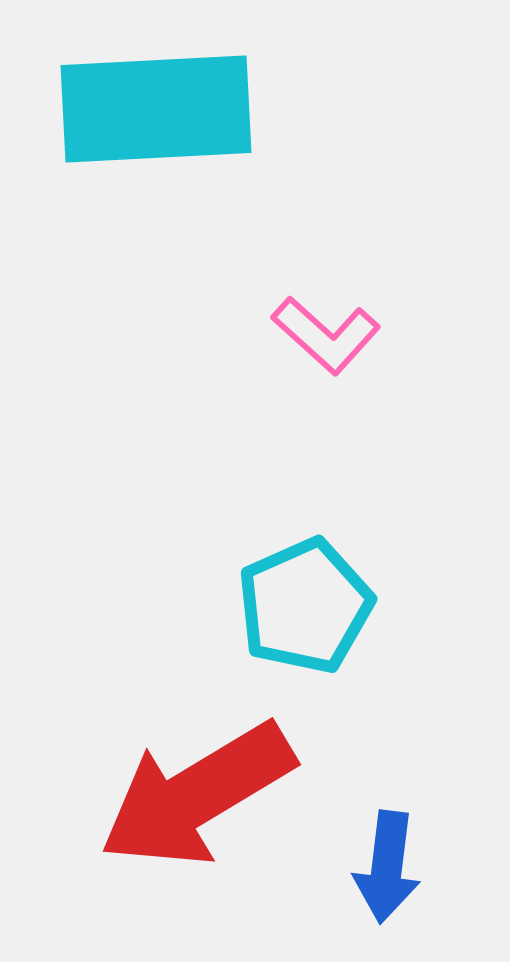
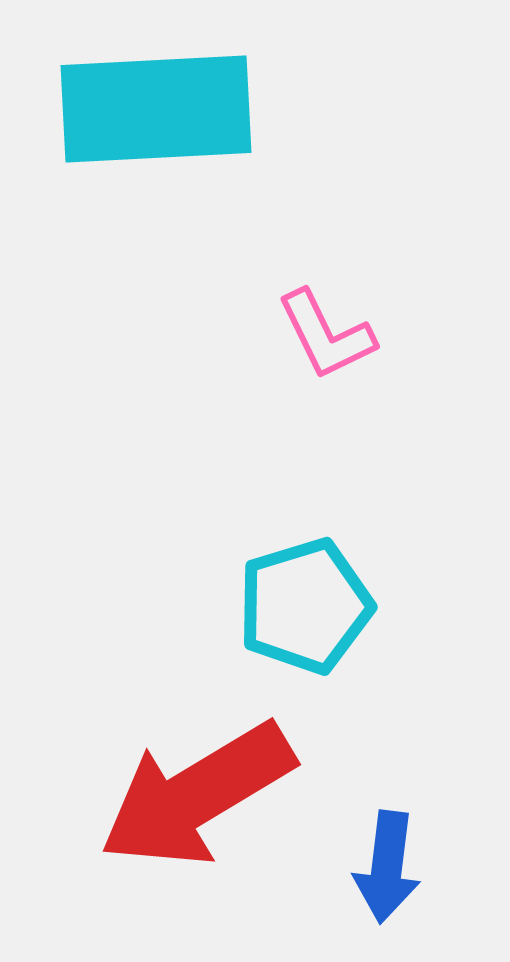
pink L-shape: rotated 22 degrees clockwise
cyan pentagon: rotated 7 degrees clockwise
